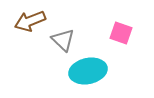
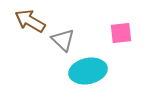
brown arrow: rotated 52 degrees clockwise
pink square: rotated 25 degrees counterclockwise
